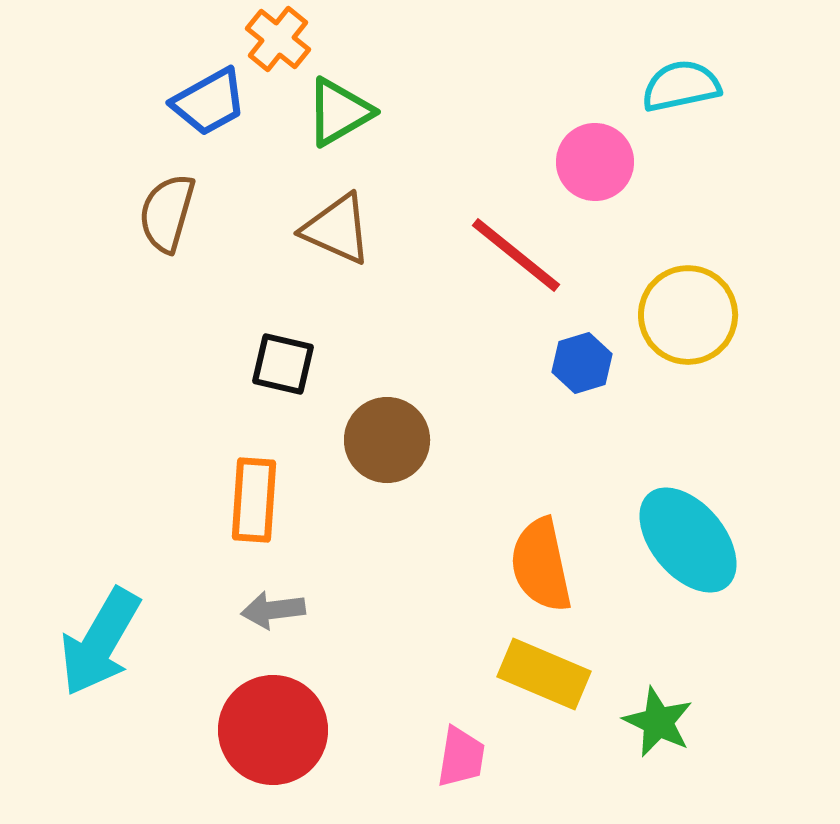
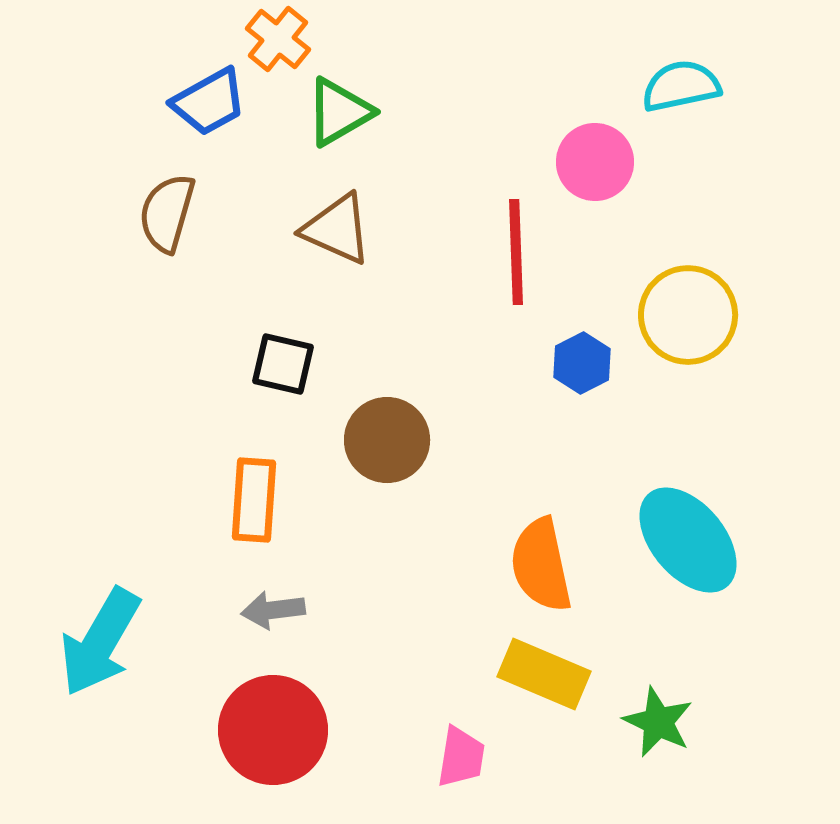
red line: moved 3 px up; rotated 49 degrees clockwise
blue hexagon: rotated 10 degrees counterclockwise
